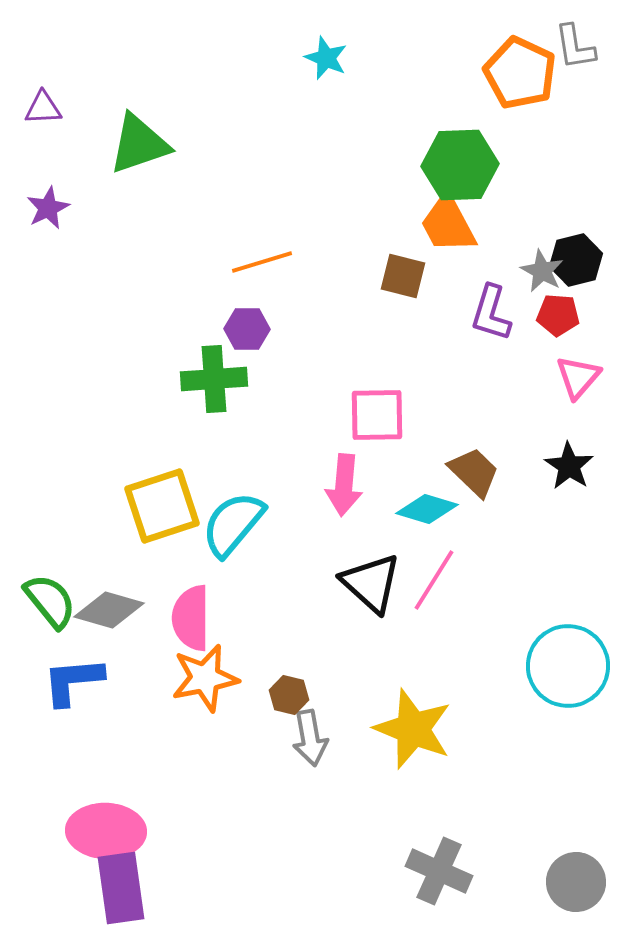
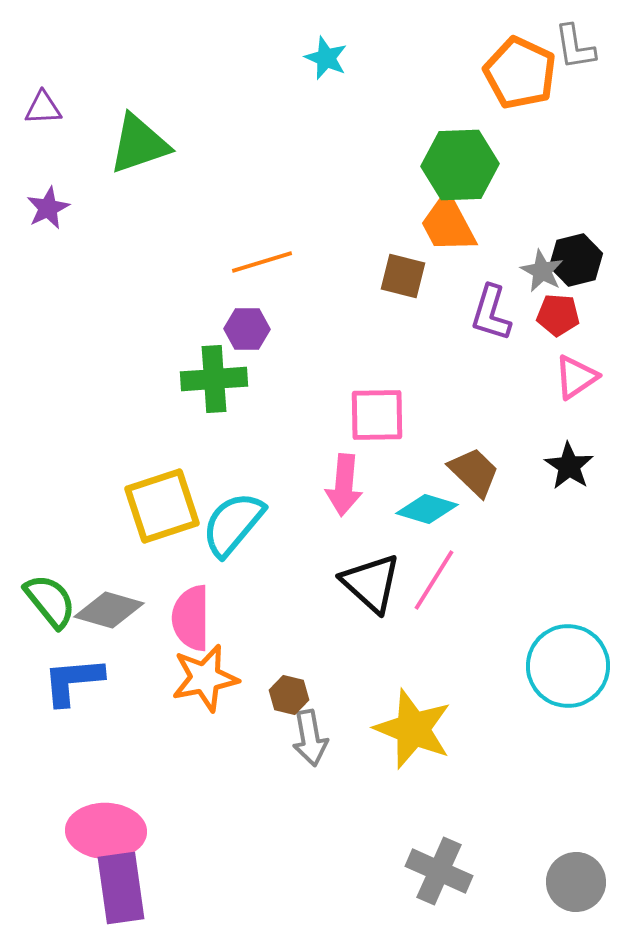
pink triangle: moved 2 px left; rotated 15 degrees clockwise
